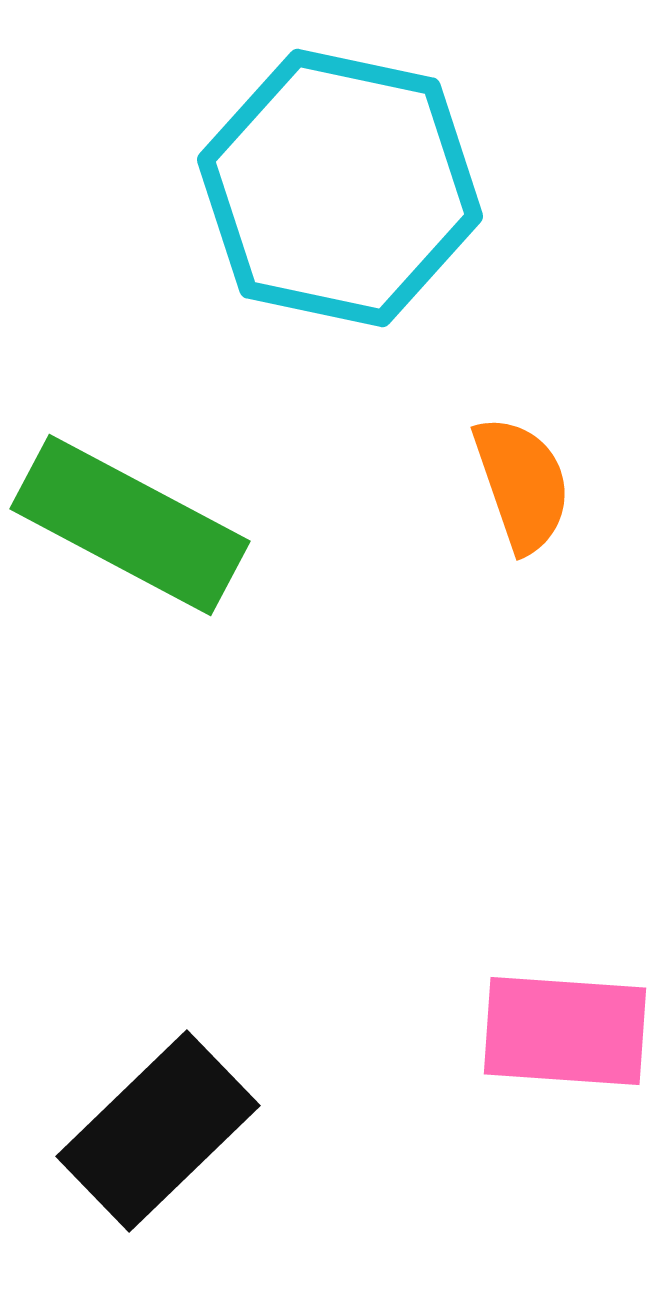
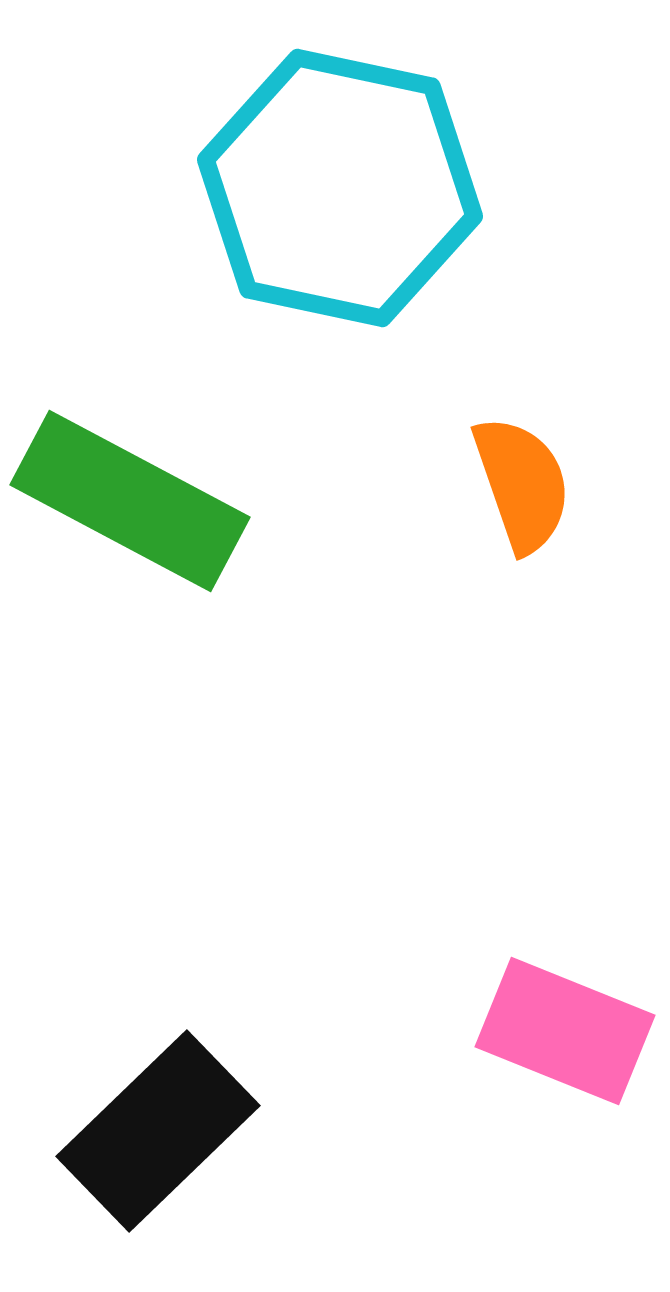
green rectangle: moved 24 px up
pink rectangle: rotated 18 degrees clockwise
